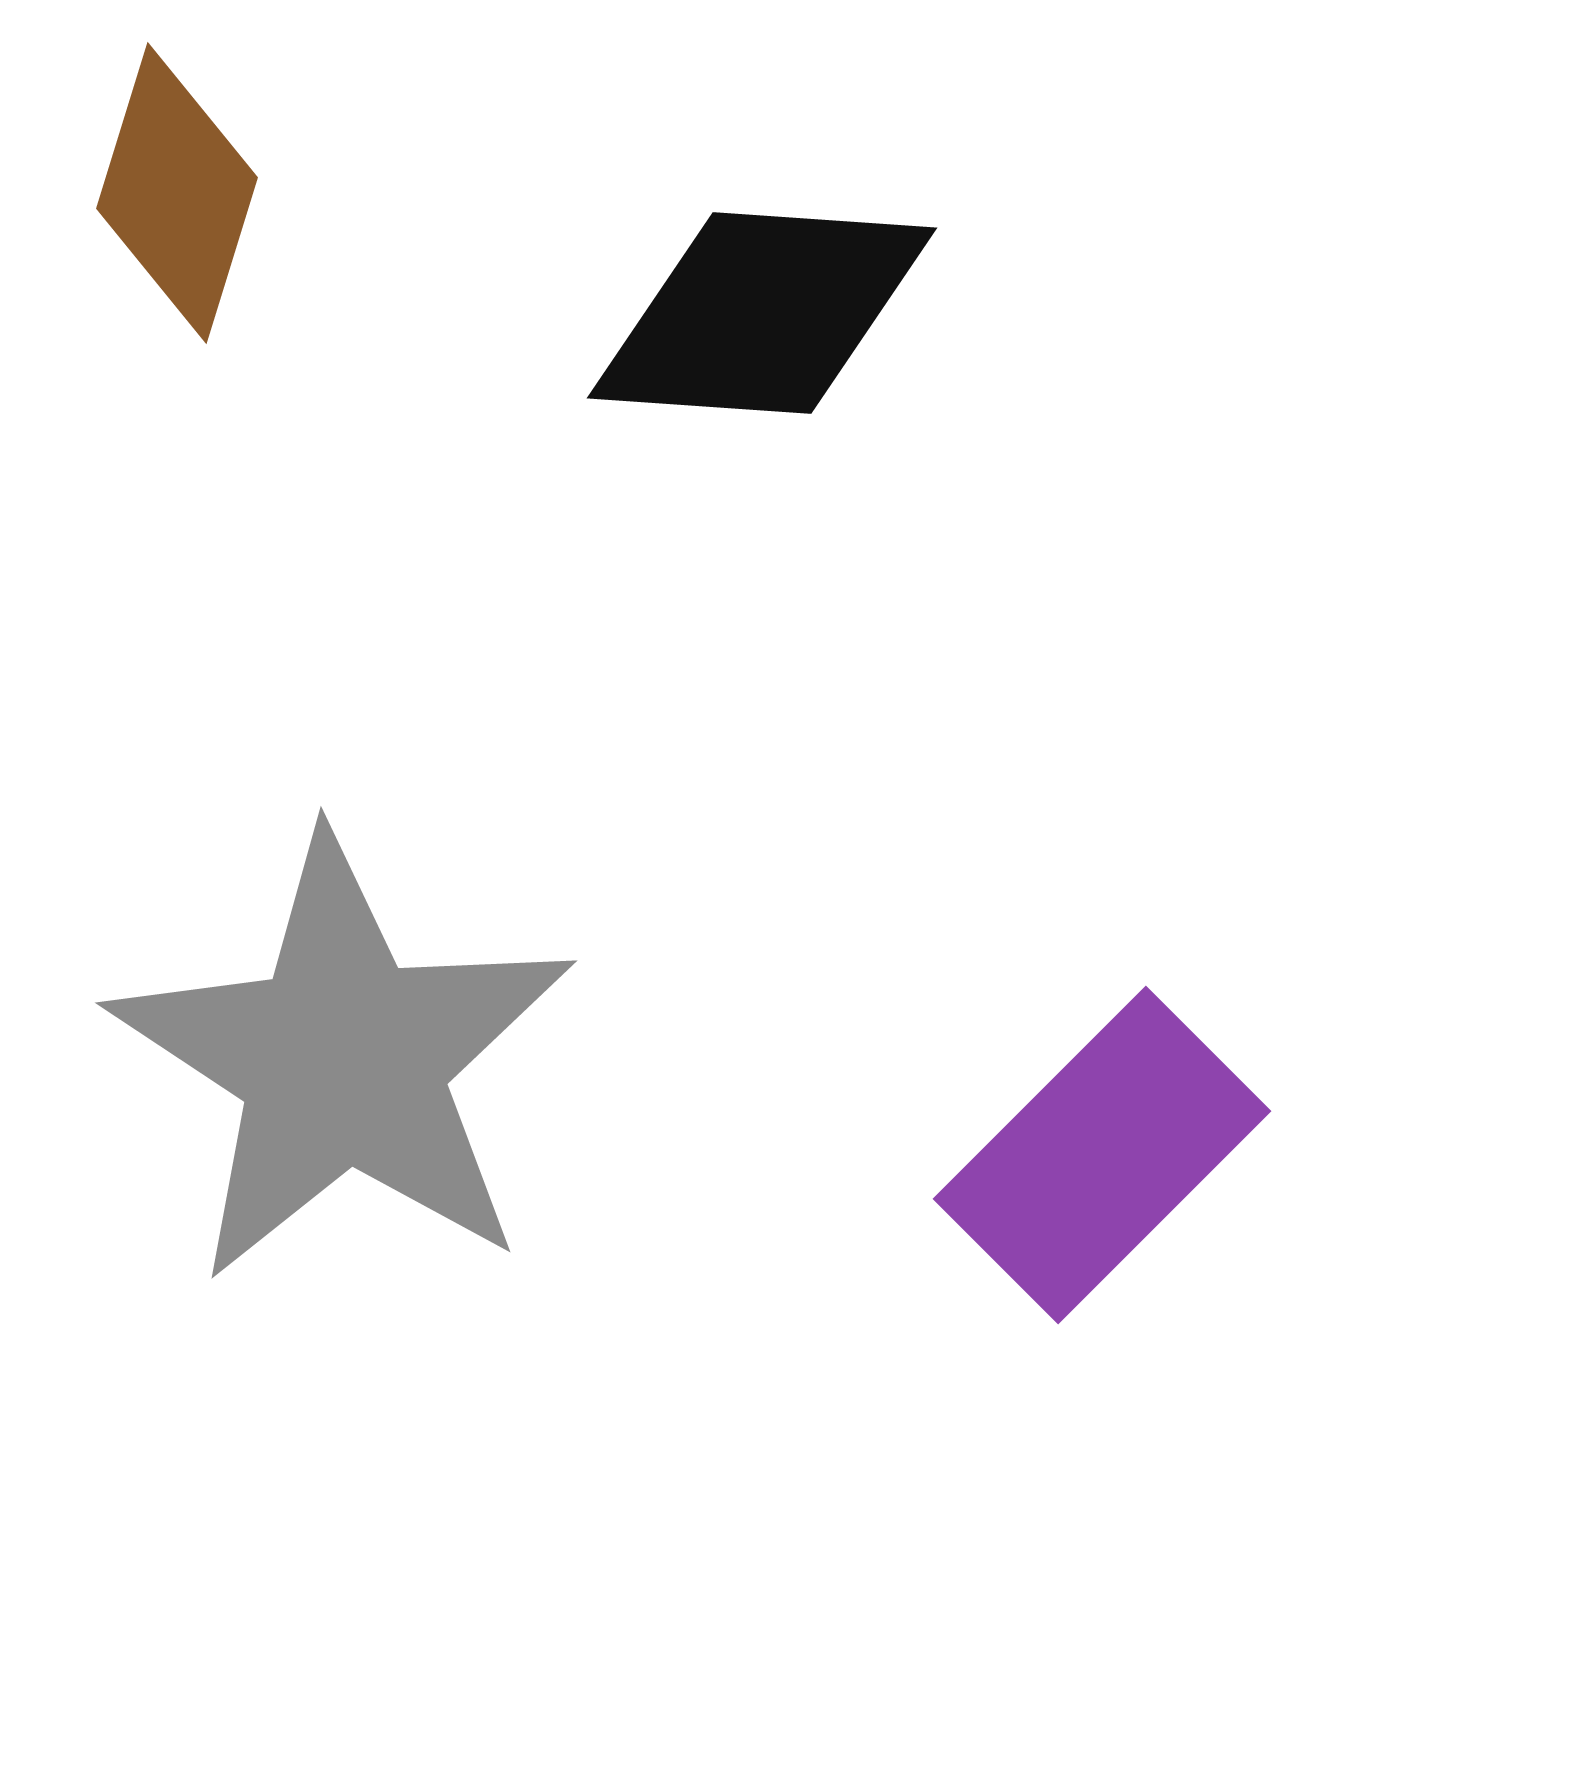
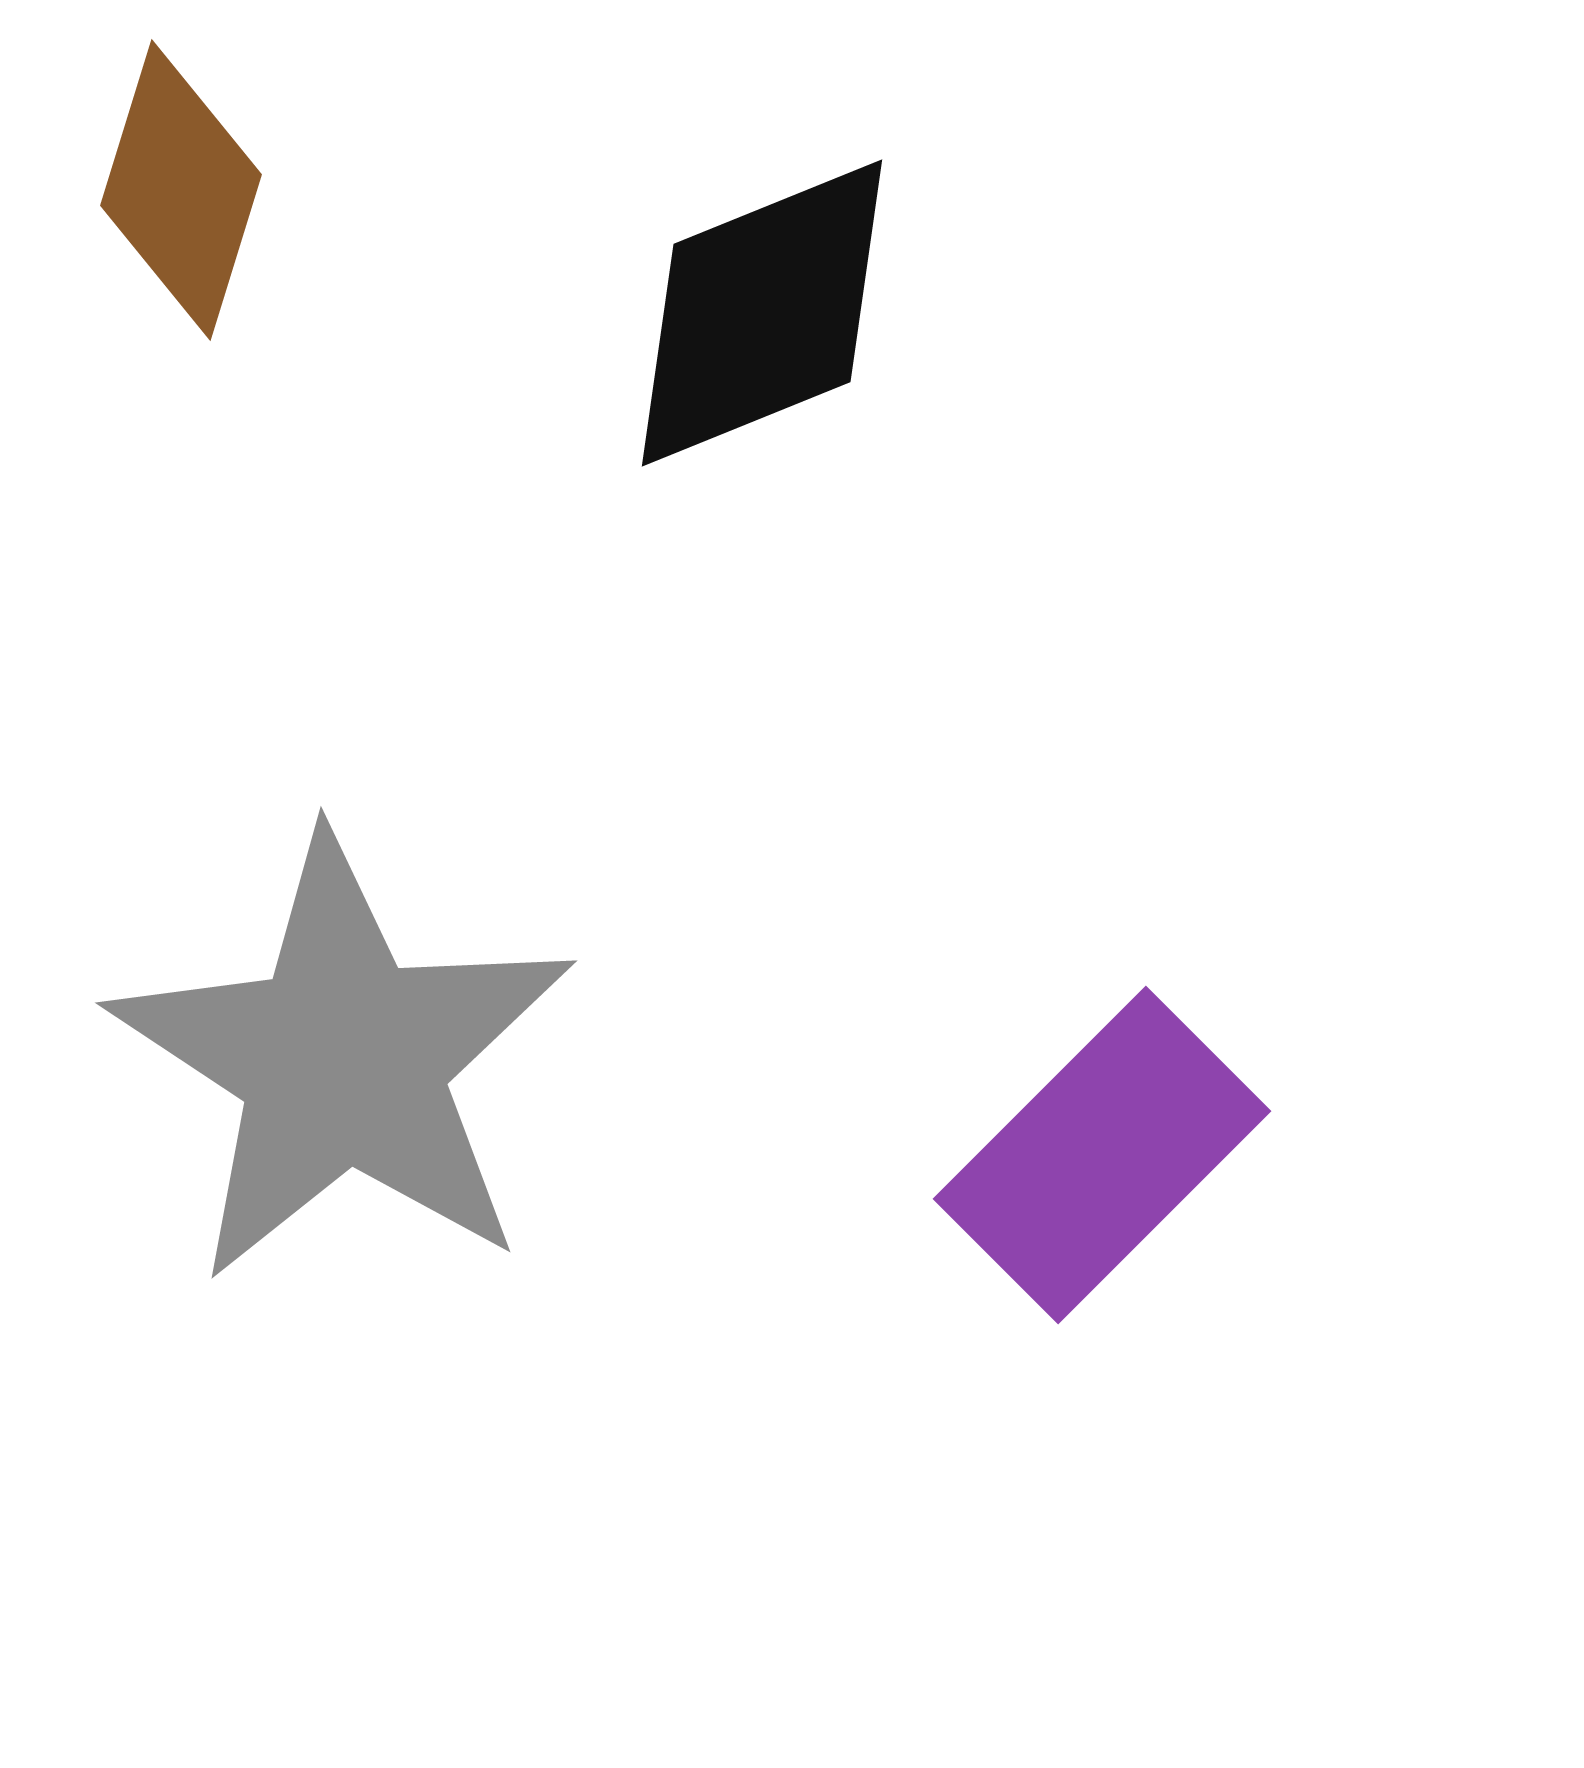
brown diamond: moved 4 px right, 3 px up
black diamond: rotated 26 degrees counterclockwise
